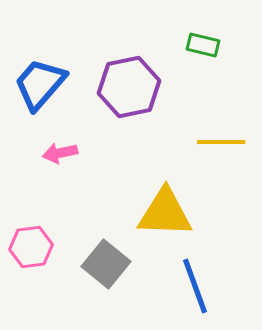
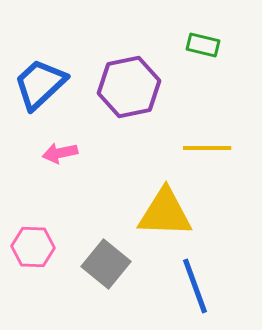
blue trapezoid: rotated 6 degrees clockwise
yellow line: moved 14 px left, 6 px down
pink hexagon: moved 2 px right; rotated 9 degrees clockwise
